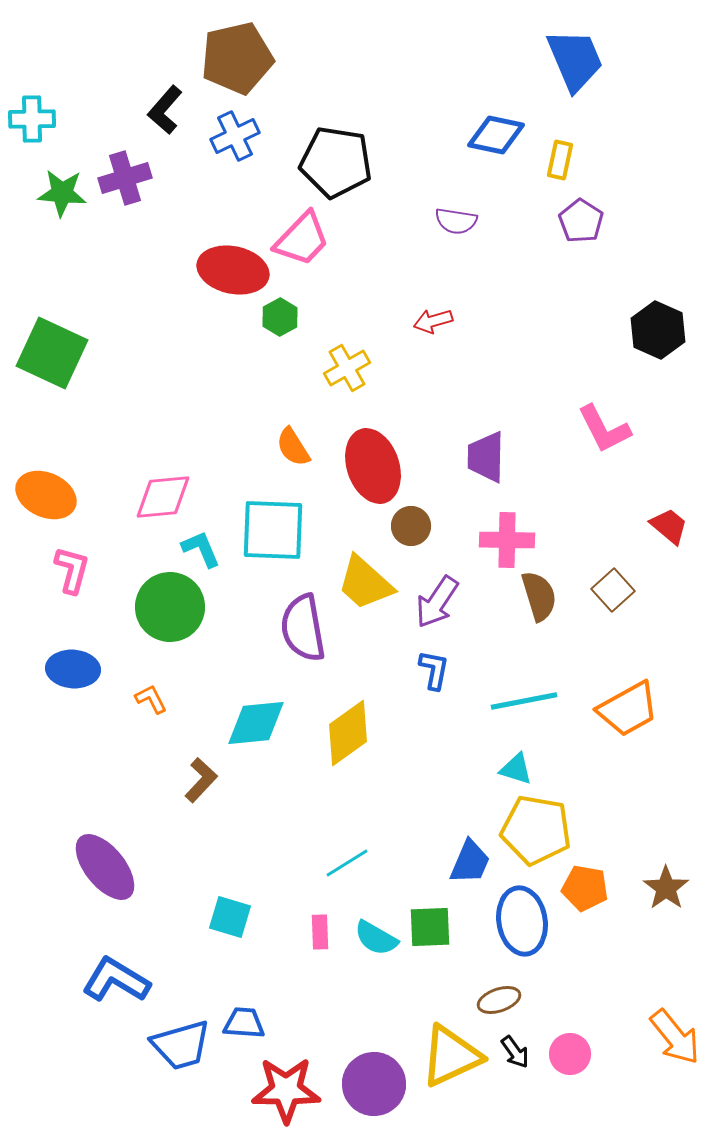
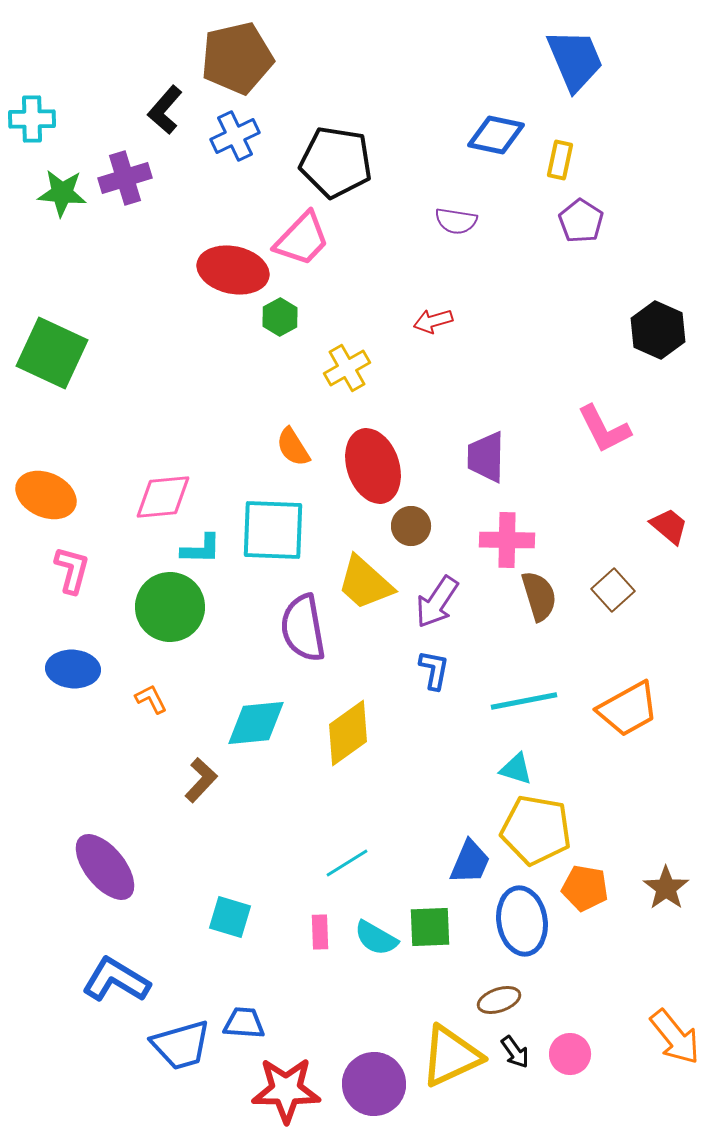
cyan L-shape at (201, 549): rotated 114 degrees clockwise
